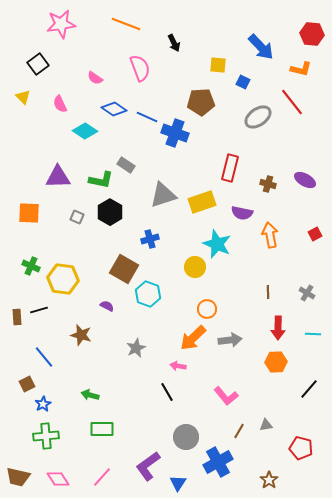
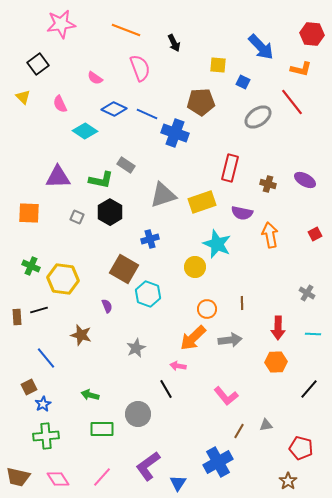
orange line at (126, 24): moved 6 px down
blue diamond at (114, 109): rotated 10 degrees counterclockwise
blue line at (147, 117): moved 3 px up
brown line at (268, 292): moved 26 px left, 11 px down
purple semicircle at (107, 306): rotated 40 degrees clockwise
blue line at (44, 357): moved 2 px right, 1 px down
brown square at (27, 384): moved 2 px right, 3 px down
black line at (167, 392): moved 1 px left, 3 px up
gray circle at (186, 437): moved 48 px left, 23 px up
brown star at (269, 480): moved 19 px right, 1 px down
